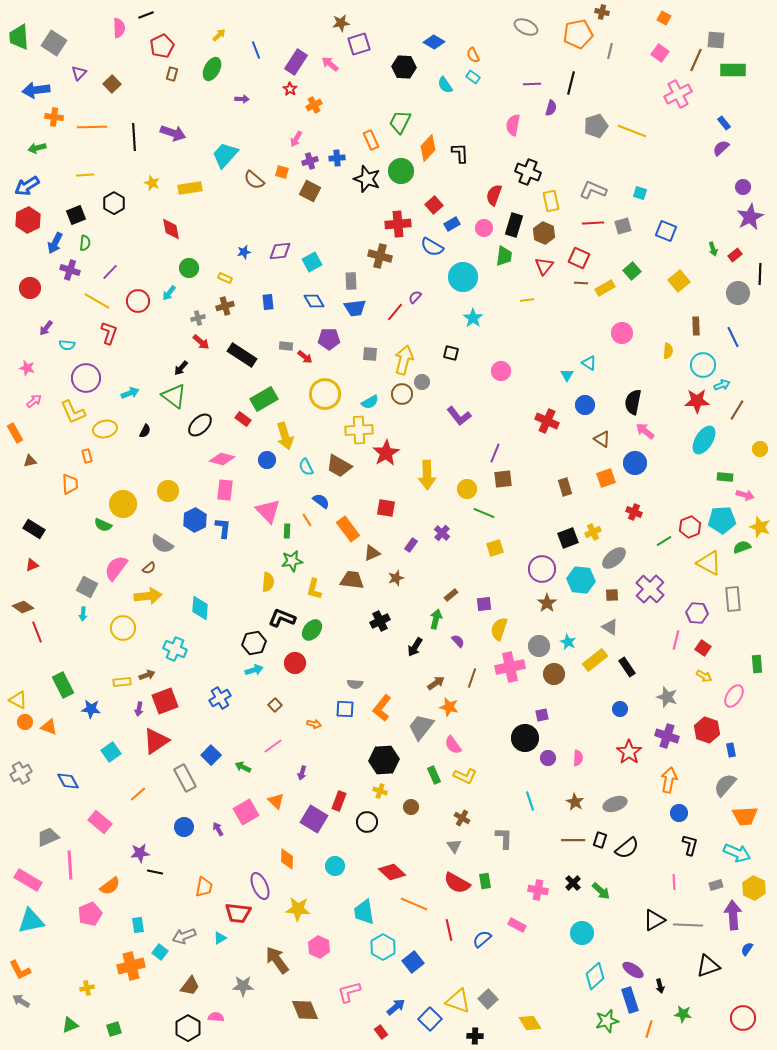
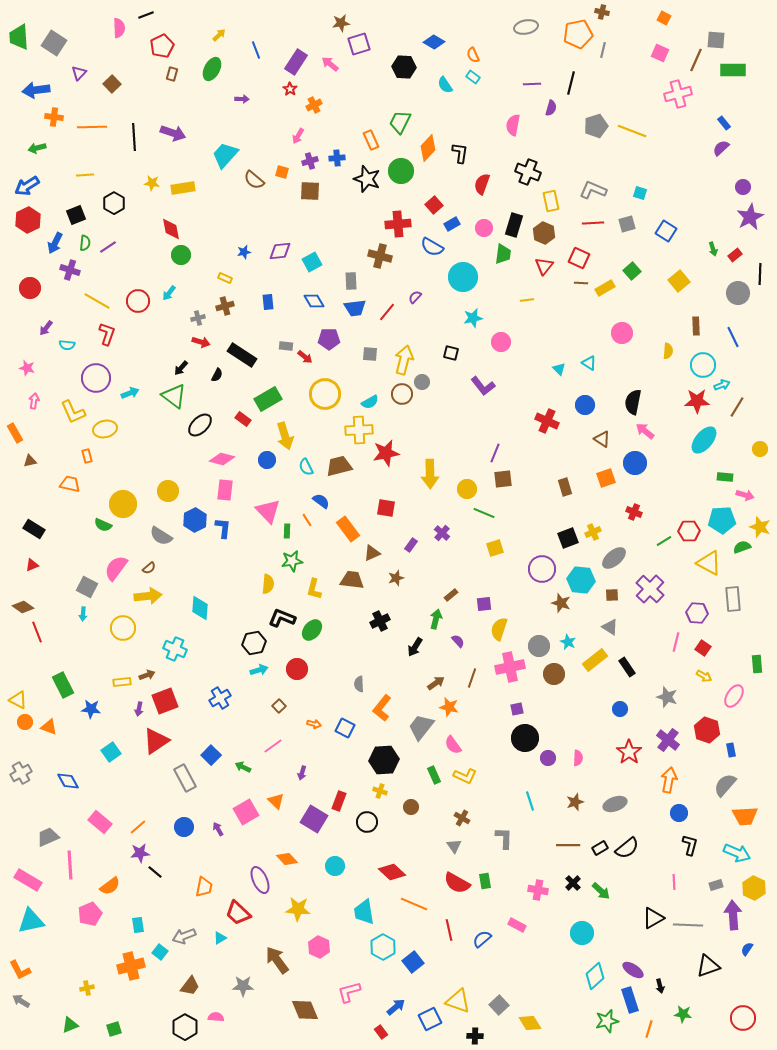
gray ellipse at (526, 27): rotated 35 degrees counterclockwise
gray line at (610, 51): moved 7 px left, 1 px up
pink square at (660, 53): rotated 12 degrees counterclockwise
pink cross at (678, 94): rotated 12 degrees clockwise
pink arrow at (296, 139): moved 2 px right, 3 px up
black L-shape at (460, 153): rotated 10 degrees clockwise
yellow star at (152, 183): rotated 14 degrees counterclockwise
yellow rectangle at (190, 188): moved 7 px left
brown square at (310, 191): rotated 25 degrees counterclockwise
red semicircle at (494, 195): moved 12 px left, 11 px up
gray square at (623, 226): moved 4 px right, 2 px up
blue square at (666, 231): rotated 10 degrees clockwise
green trapezoid at (504, 256): moved 1 px left, 2 px up
green circle at (189, 268): moved 8 px left, 13 px up
purple line at (110, 272): moved 2 px left, 25 px up; rotated 12 degrees clockwise
red line at (395, 312): moved 8 px left
cyan star at (473, 318): rotated 24 degrees clockwise
red L-shape at (109, 333): moved 2 px left, 1 px down
red arrow at (201, 342): rotated 24 degrees counterclockwise
pink circle at (501, 371): moved 29 px up
cyan triangle at (567, 375): moved 8 px left, 6 px up; rotated 16 degrees counterclockwise
purple circle at (86, 378): moved 10 px right
green rectangle at (264, 399): moved 4 px right
pink arrow at (34, 401): rotated 42 degrees counterclockwise
brown line at (737, 410): moved 3 px up
purple L-shape at (459, 416): moved 24 px right, 30 px up
black semicircle at (145, 431): moved 72 px right, 56 px up
cyan ellipse at (704, 440): rotated 8 degrees clockwise
red star at (386, 453): rotated 20 degrees clockwise
brown trapezoid at (339, 466): rotated 136 degrees clockwise
yellow arrow at (427, 475): moved 3 px right, 1 px up
orange trapezoid at (70, 484): rotated 75 degrees counterclockwise
red hexagon at (690, 527): moved 1 px left, 4 px down; rotated 20 degrees clockwise
gray semicircle at (162, 544): moved 1 px left, 8 px up
yellow semicircle at (268, 582): moved 2 px down
brown star at (547, 603): moved 14 px right; rotated 18 degrees counterclockwise
pink line at (676, 640): moved 2 px down
red circle at (295, 663): moved 2 px right, 6 px down
cyan arrow at (254, 670): moved 5 px right
gray semicircle at (355, 684): moved 4 px right; rotated 84 degrees clockwise
brown square at (275, 705): moved 4 px right, 1 px down
blue square at (345, 709): moved 19 px down; rotated 24 degrees clockwise
purple square at (542, 715): moved 25 px left, 6 px up
purple cross at (667, 736): moved 1 px right, 4 px down; rotated 20 degrees clockwise
orange line at (138, 794): moved 33 px down
brown star at (575, 802): rotated 24 degrees clockwise
brown line at (573, 840): moved 5 px left, 5 px down
black rectangle at (600, 840): moved 8 px down; rotated 42 degrees clockwise
orange diamond at (287, 859): rotated 45 degrees counterclockwise
black line at (155, 872): rotated 28 degrees clockwise
purple ellipse at (260, 886): moved 6 px up
red trapezoid at (238, 913): rotated 36 degrees clockwise
black triangle at (654, 920): moved 1 px left, 2 px up
gray square at (488, 999): moved 11 px right, 6 px down
blue square at (430, 1019): rotated 20 degrees clockwise
black hexagon at (188, 1028): moved 3 px left, 1 px up
